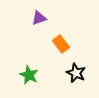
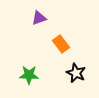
green star: rotated 24 degrees counterclockwise
